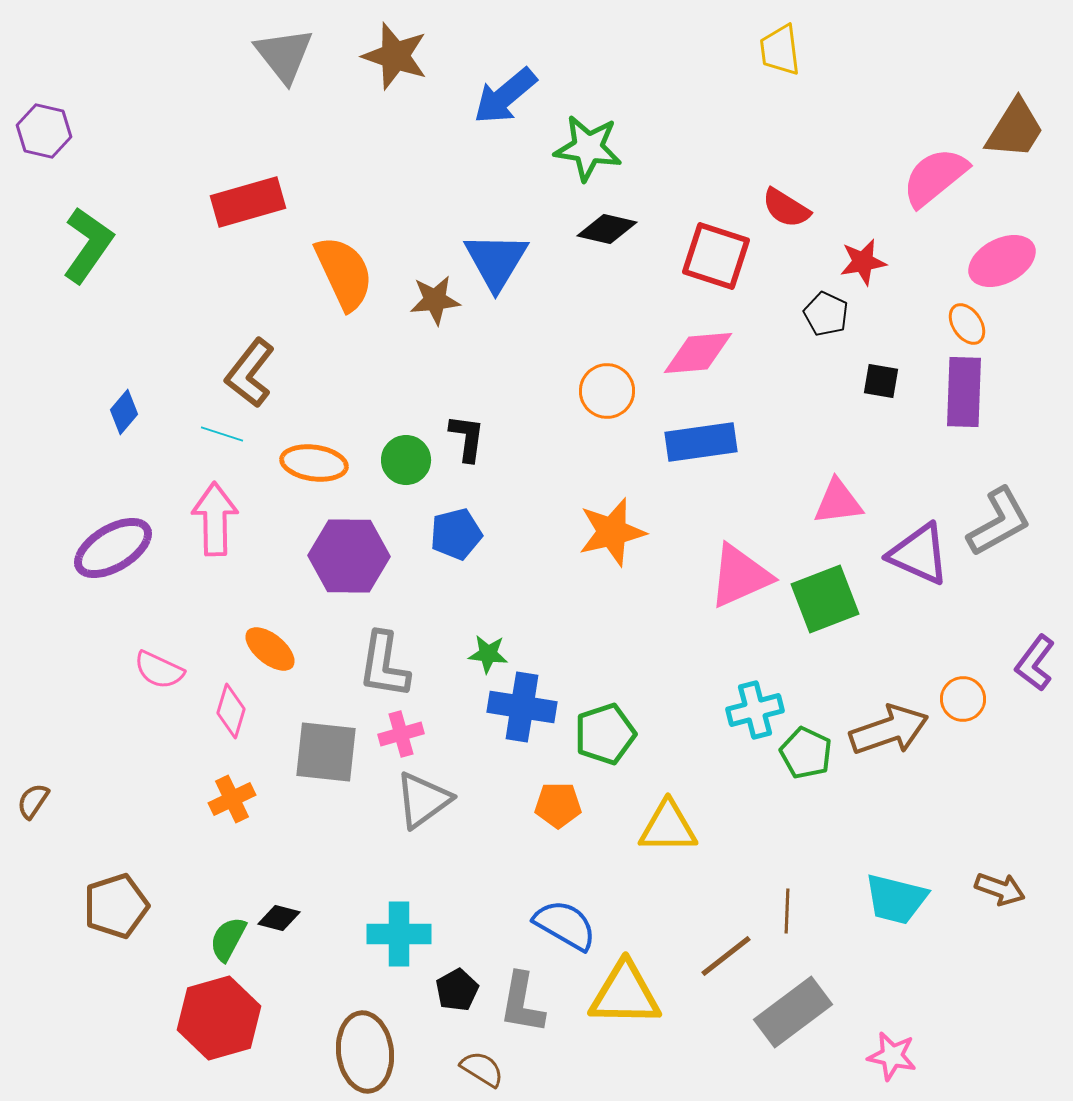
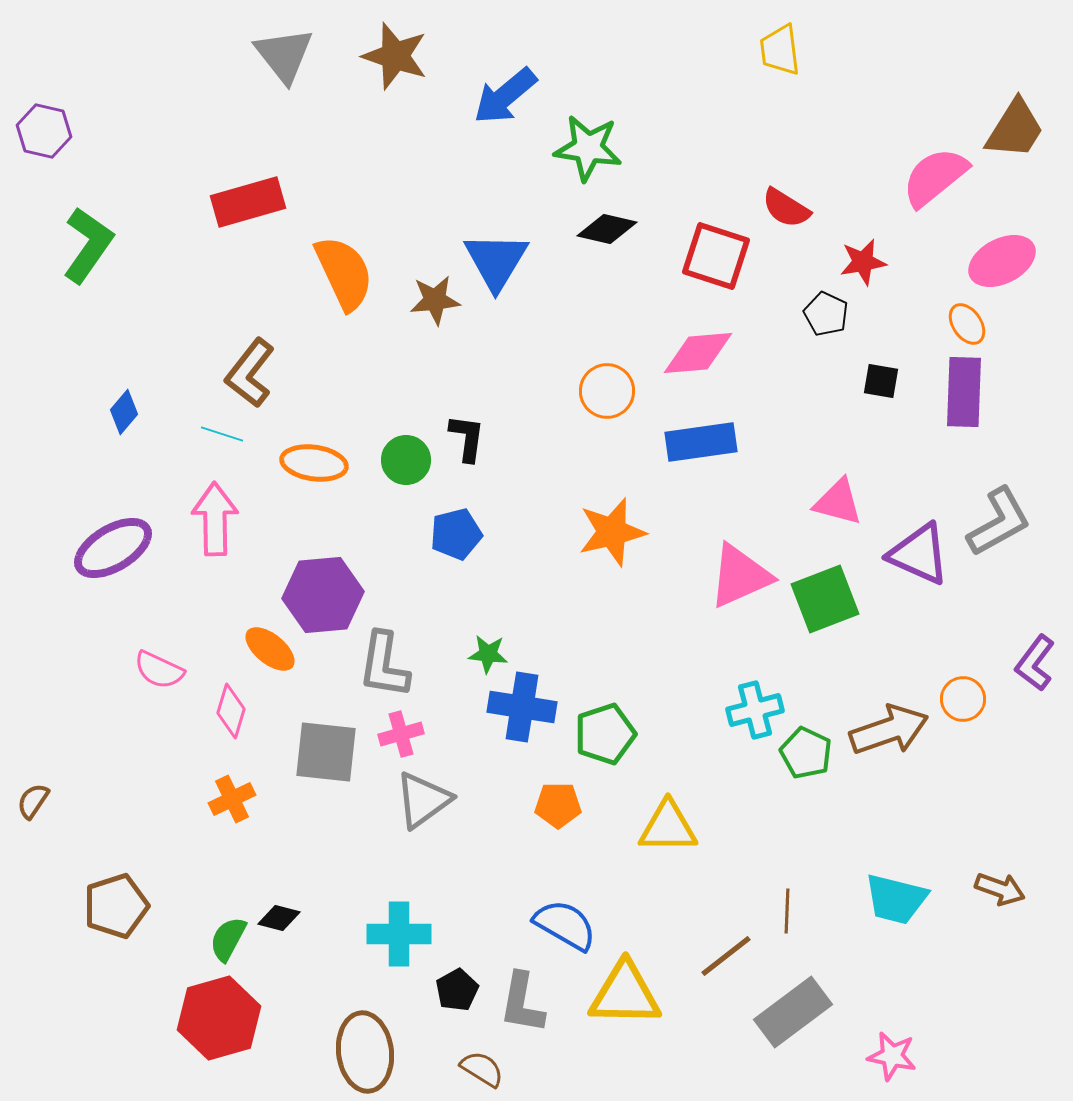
pink triangle at (838, 502): rotated 22 degrees clockwise
purple hexagon at (349, 556): moved 26 px left, 39 px down; rotated 6 degrees counterclockwise
